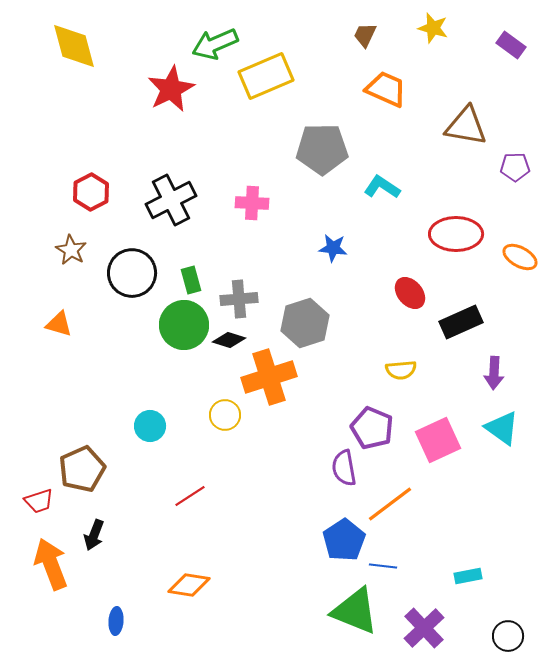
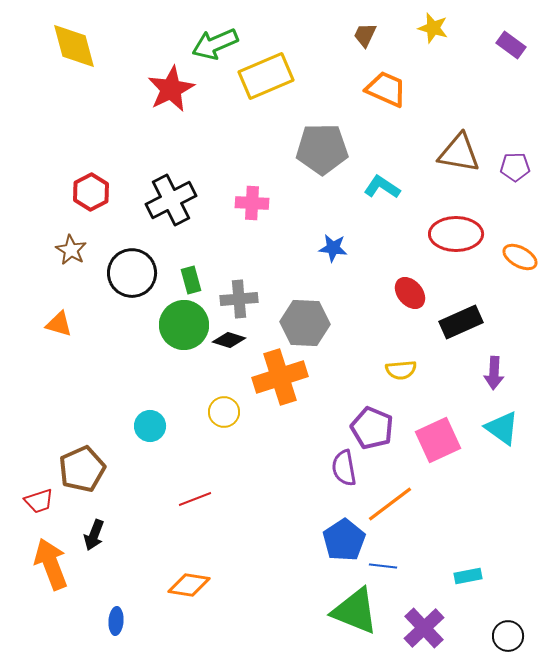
brown triangle at (466, 126): moved 7 px left, 27 px down
gray hexagon at (305, 323): rotated 21 degrees clockwise
orange cross at (269, 377): moved 11 px right
yellow circle at (225, 415): moved 1 px left, 3 px up
red line at (190, 496): moved 5 px right, 3 px down; rotated 12 degrees clockwise
